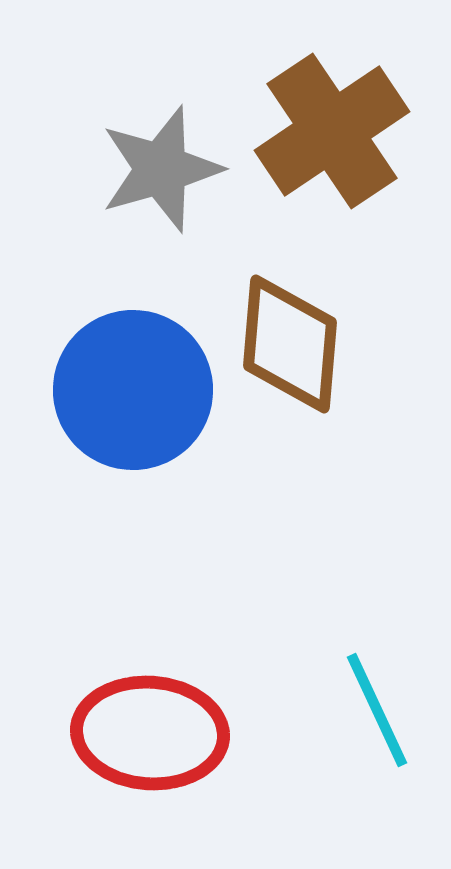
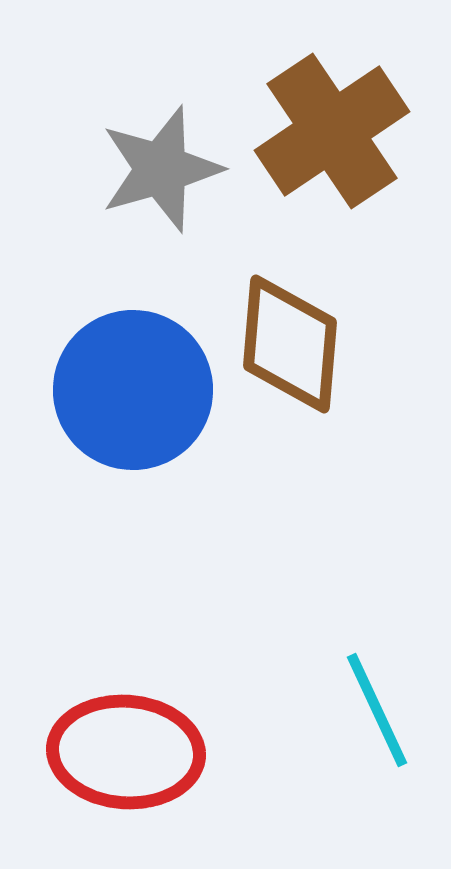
red ellipse: moved 24 px left, 19 px down
